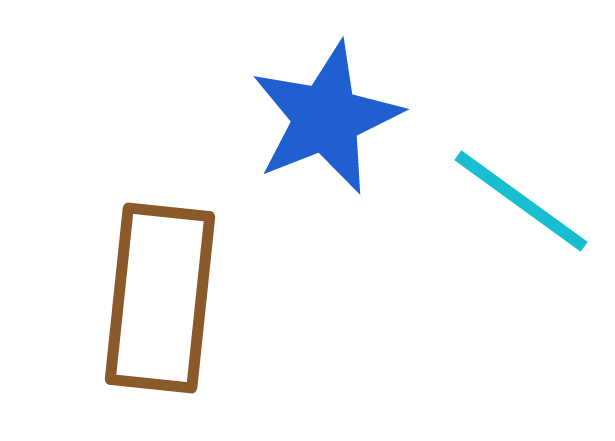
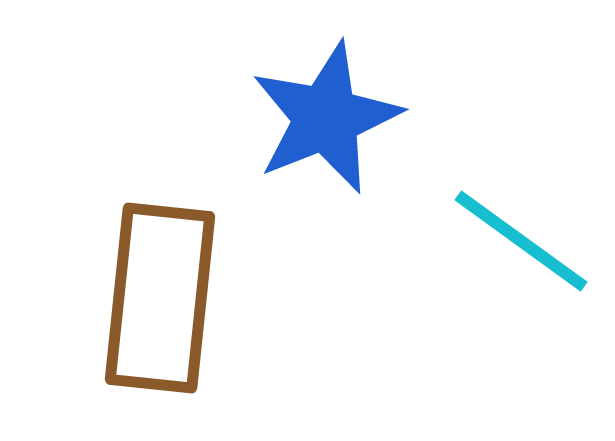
cyan line: moved 40 px down
